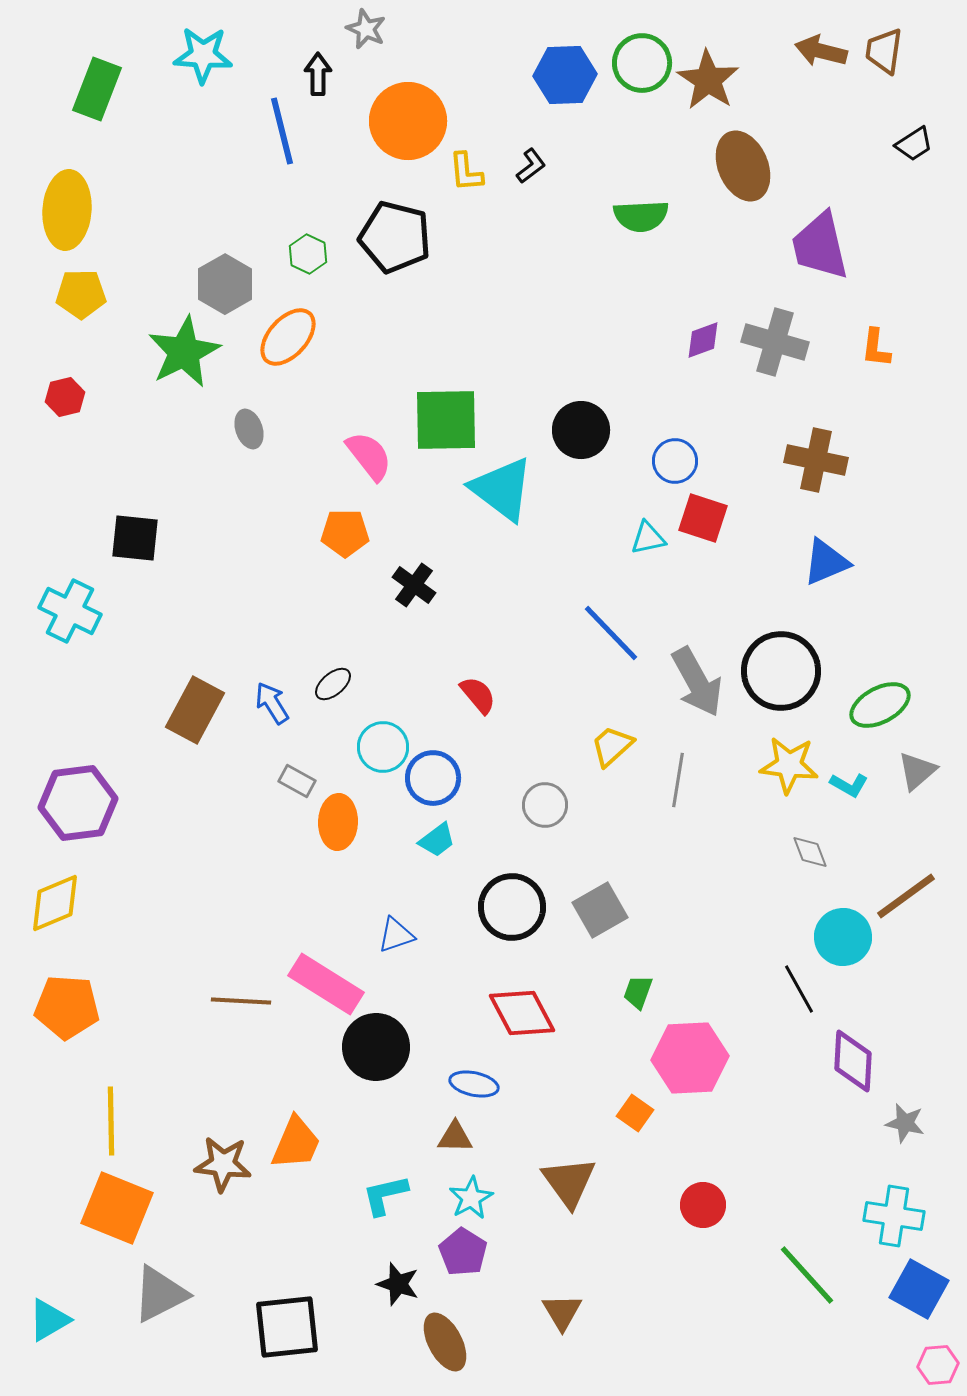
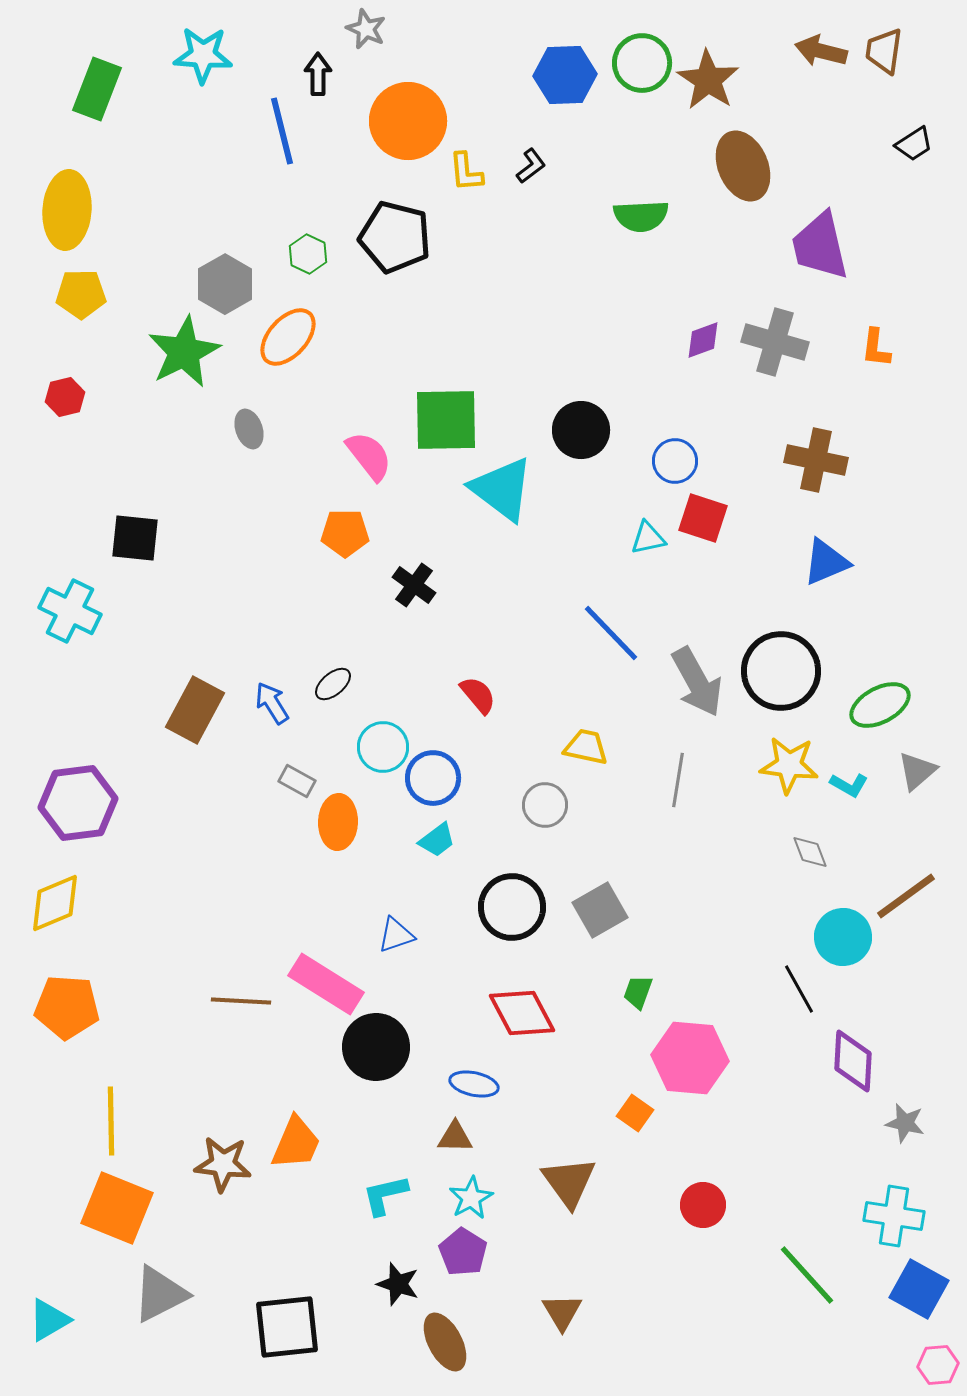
yellow trapezoid at (612, 746): moved 26 px left, 1 px down; rotated 54 degrees clockwise
pink hexagon at (690, 1058): rotated 8 degrees clockwise
